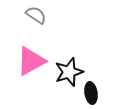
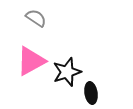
gray semicircle: moved 3 px down
black star: moved 2 px left
